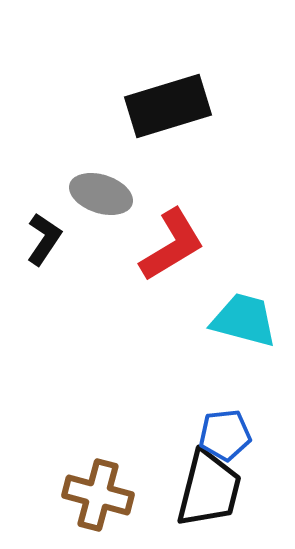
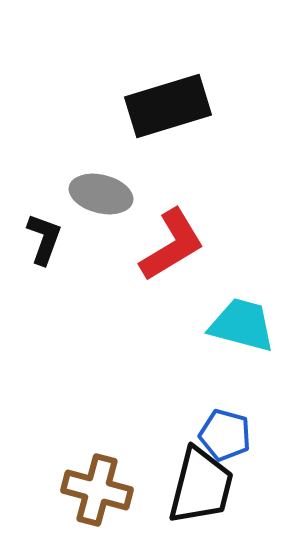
gray ellipse: rotated 4 degrees counterclockwise
black L-shape: rotated 14 degrees counterclockwise
cyan trapezoid: moved 2 px left, 5 px down
blue pentagon: rotated 21 degrees clockwise
black trapezoid: moved 8 px left, 3 px up
brown cross: moved 1 px left, 5 px up
